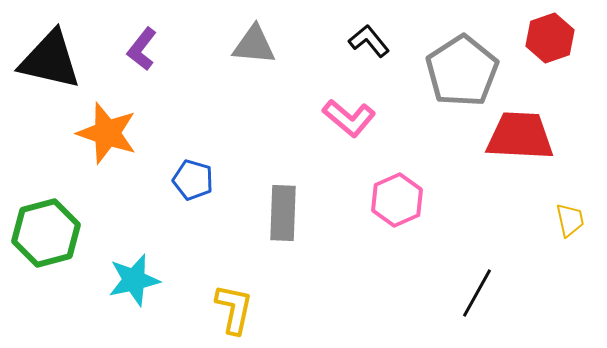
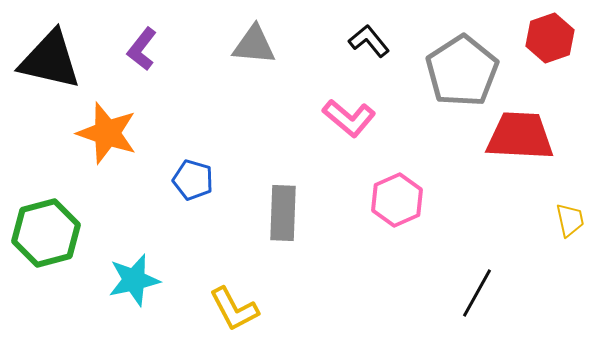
yellow L-shape: rotated 140 degrees clockwise
